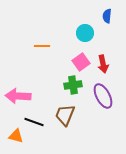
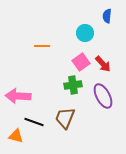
red arrow: rotated 30 degrees counterclockwise
brown trapezoid: moved 3 px down
